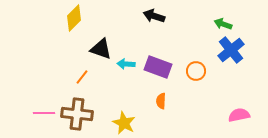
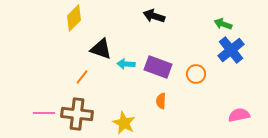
orange circle: moved 3 px down
